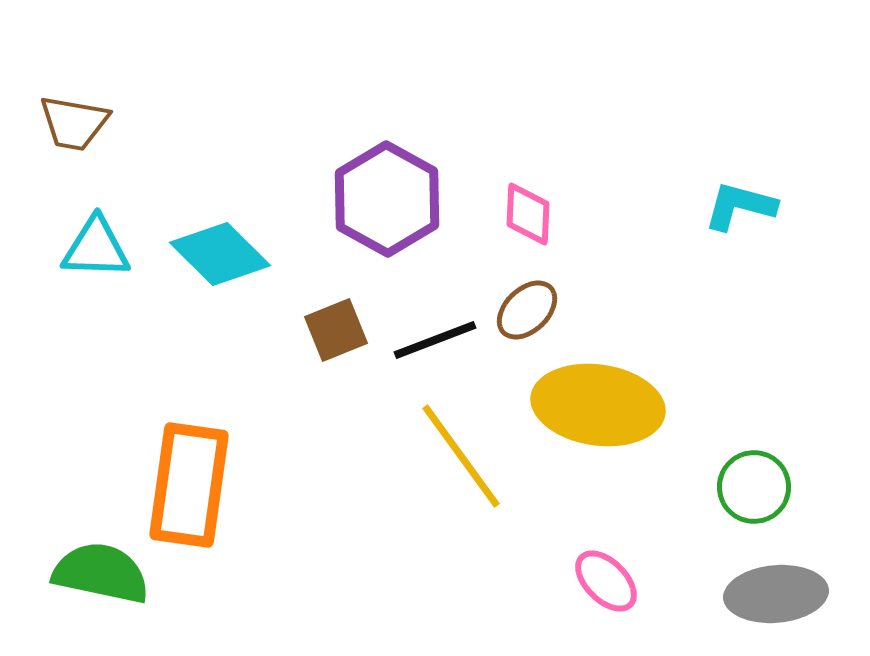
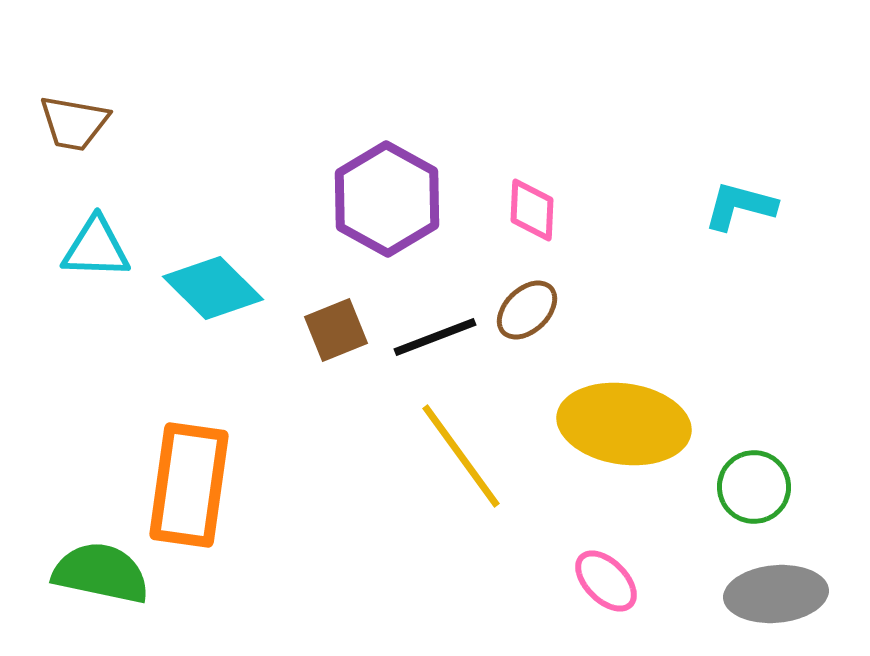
pink diamond: moved 4 px right, 4 px up
cyan diamond: moved 7 px left, 34 px down
black line: moved 3 px up
yellow ellipse: moved 26 px right, 19 px down
